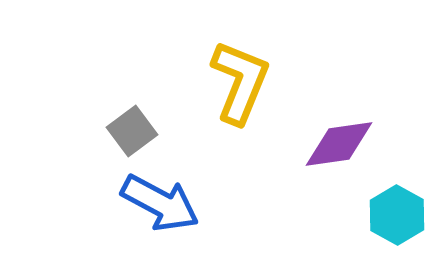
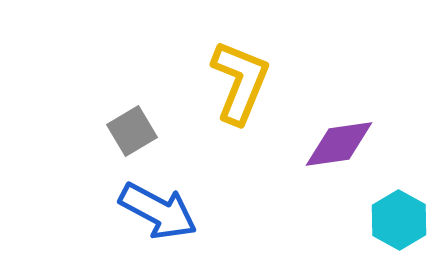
gray square: rotated 6 degrees clockwise
blue arrow: moved 2 px left, 8 px down
cyan hexagon: moved 2 px right, 5 px down
